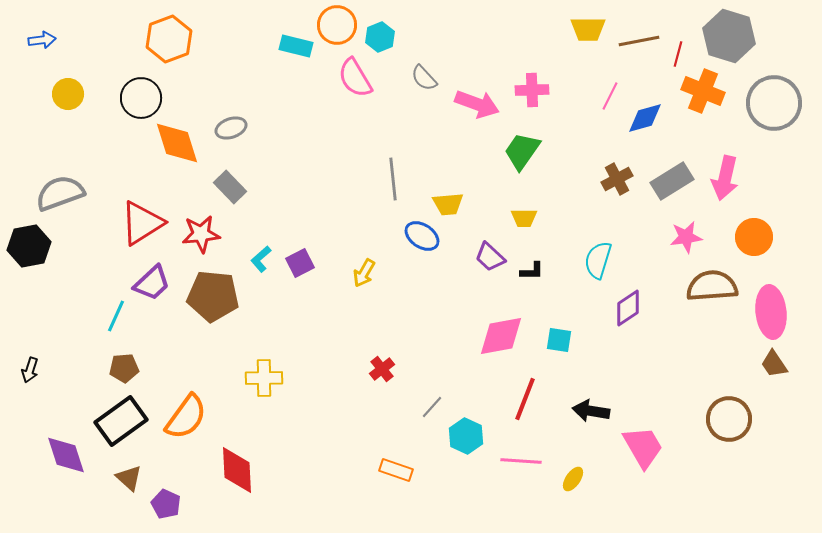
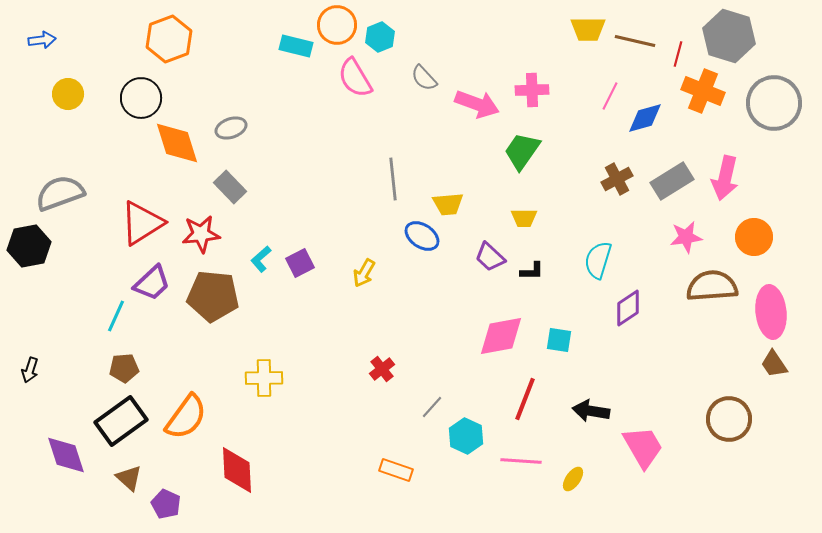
brown line at (639, 41): moved 4 px left; rotated 24 degrees clockwise
